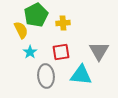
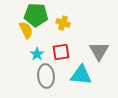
green pentagon: rotated 30 degrees clockwise
yellow cross: rotated 24 degrees clockwise
yellow semicircle: moved 5 px right
cyan star: moved 7 px right, 2 px down
